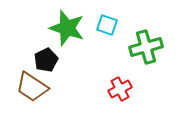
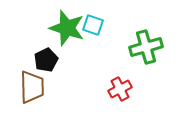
cyan square: moved 14 px left
brown trapezoid: rotated 124 degrees counterclockwise
